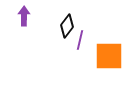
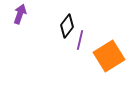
purple arrow: moved 4 px left, 2 px up; rotated 18 degrees clockwise
orange square: rotated 32 degrees counterclockwise
